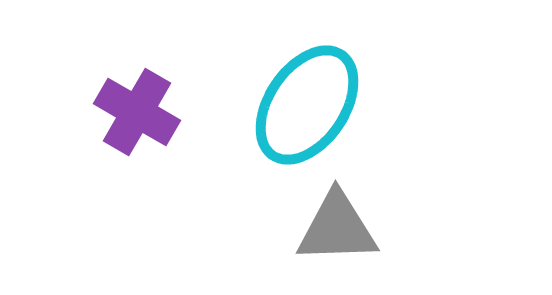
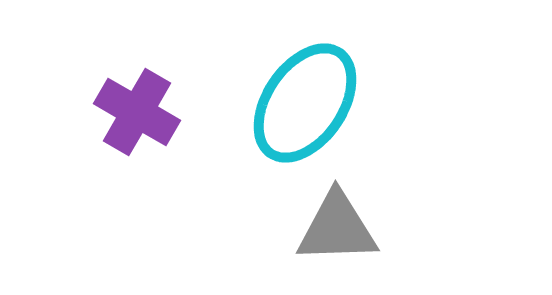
cyan ellipse: moved 2 px left, 2 px up
